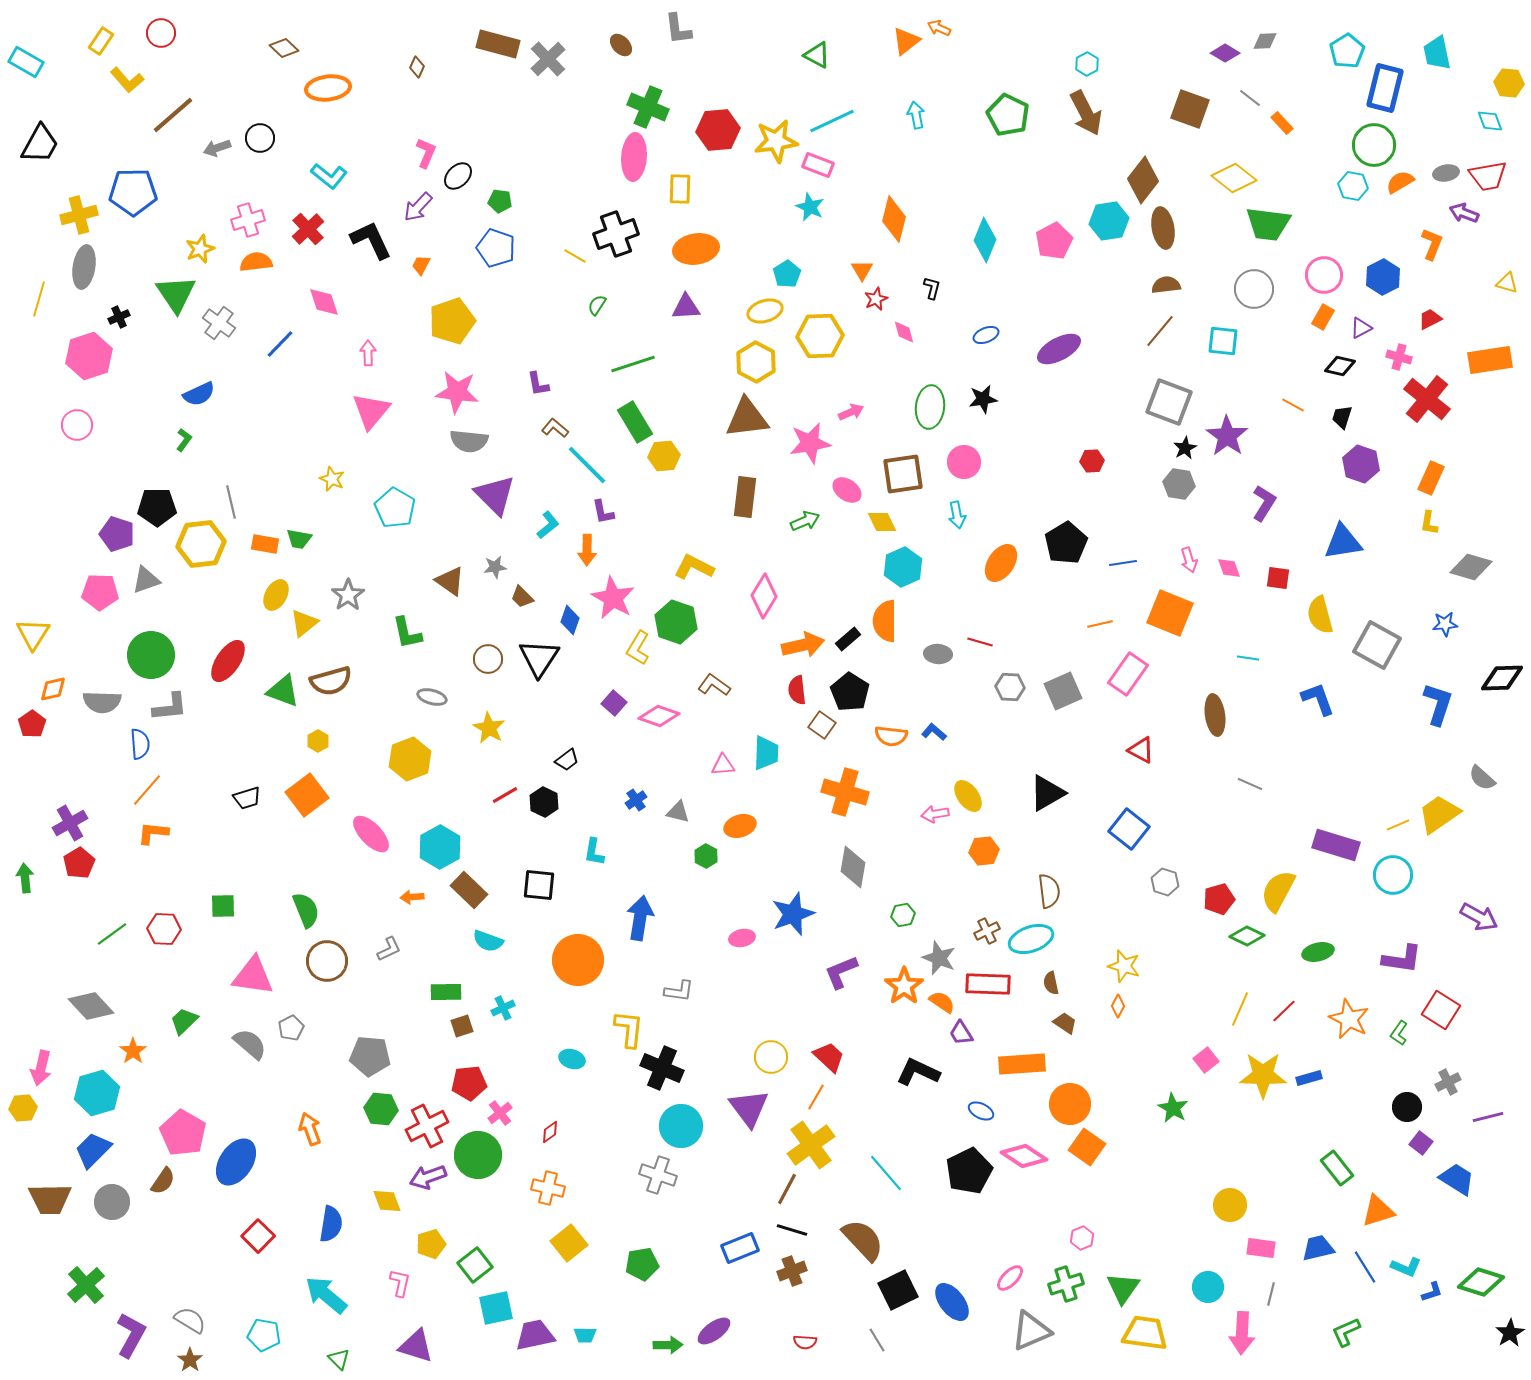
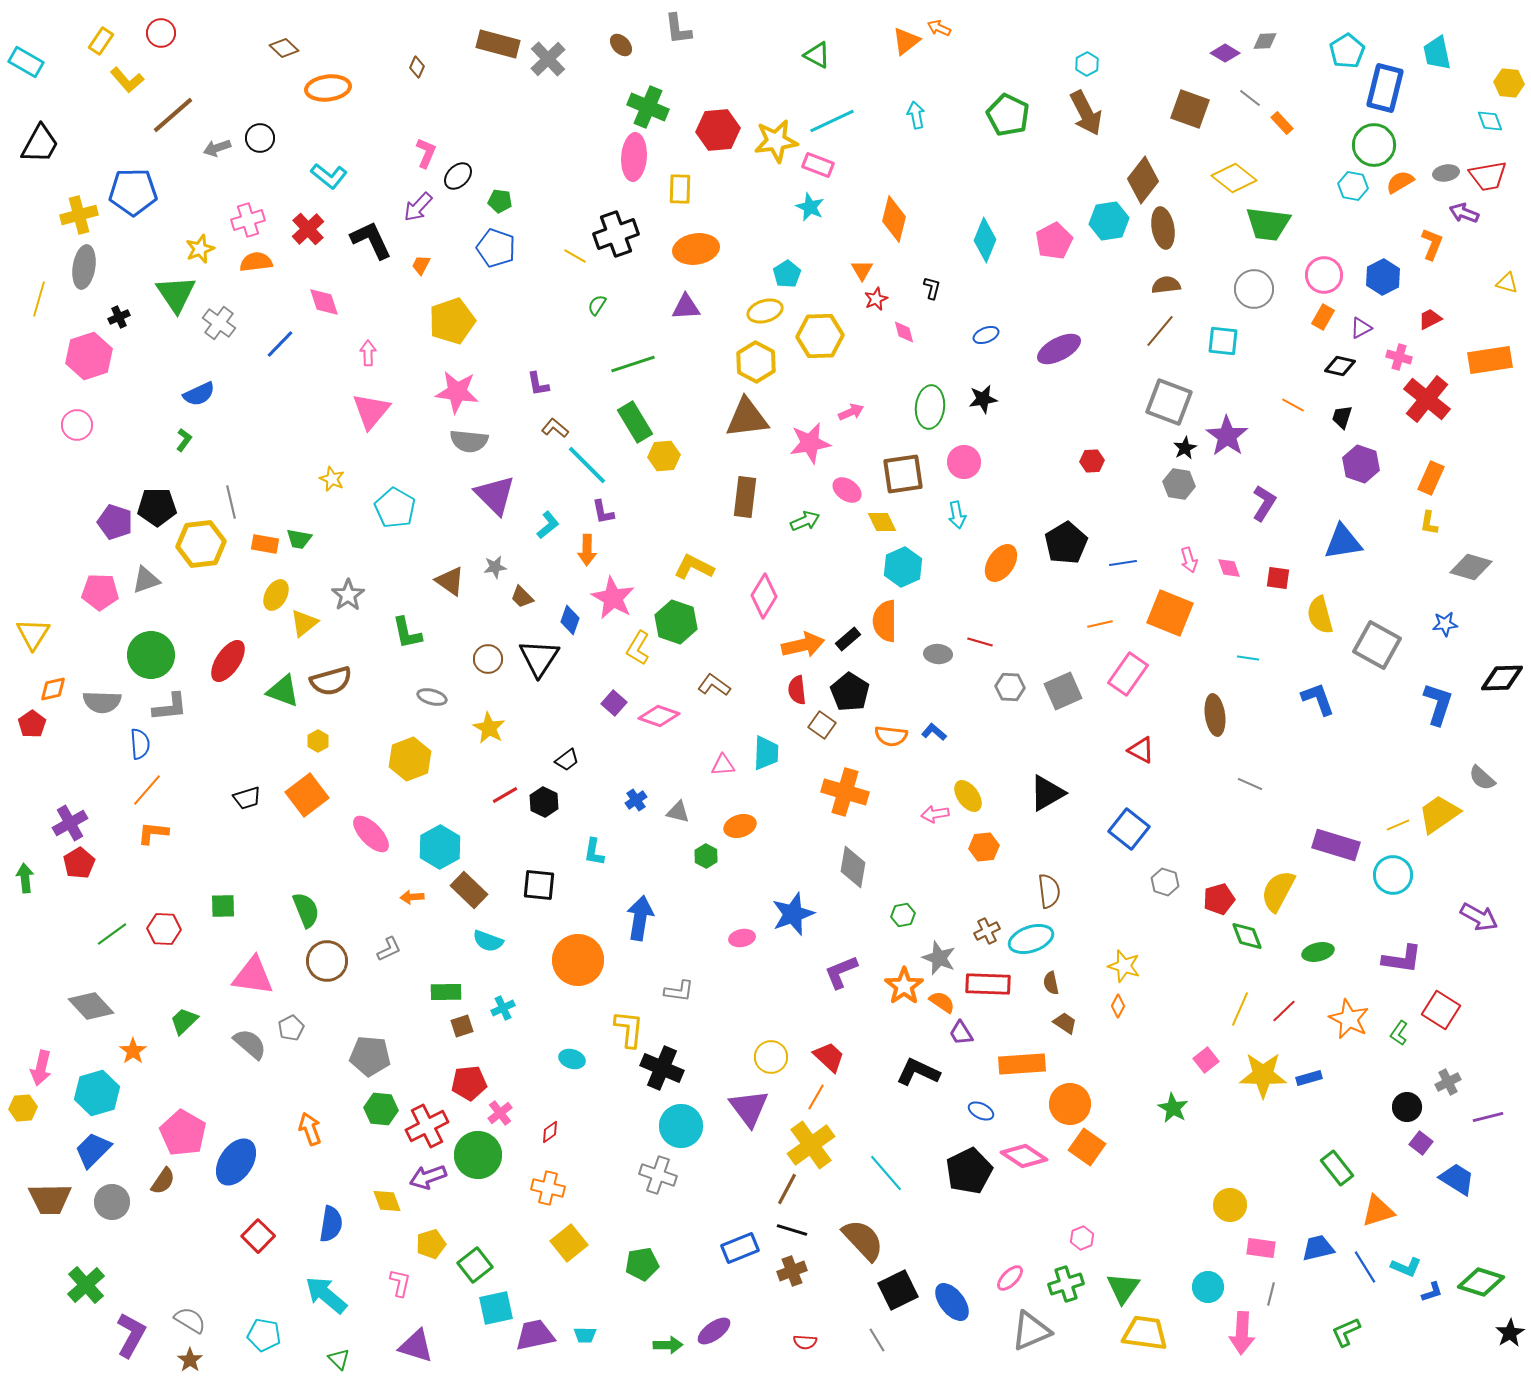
purple pentagon at (117, 534): moved 2 px left, 12 px up
orange hexagon at (984, 851): moved 4 px up
green diamond at (1247, 936): rotated 44 degrees clockwise
